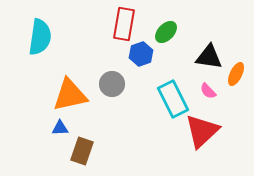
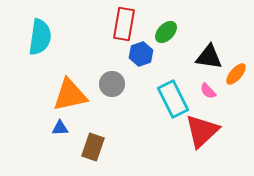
orange ellipse: rotated 15 degrees clockwise
brown rectangle: moved 11 px right, 4 px up
